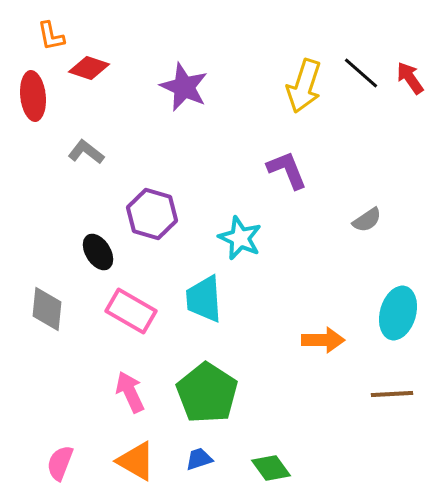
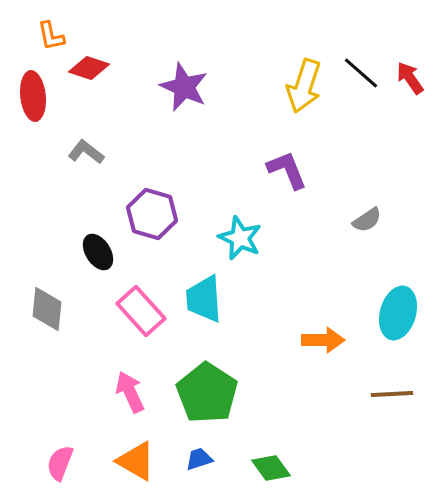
pink rectangle: moved 10 px right; rotated 18 degrees clockwise
